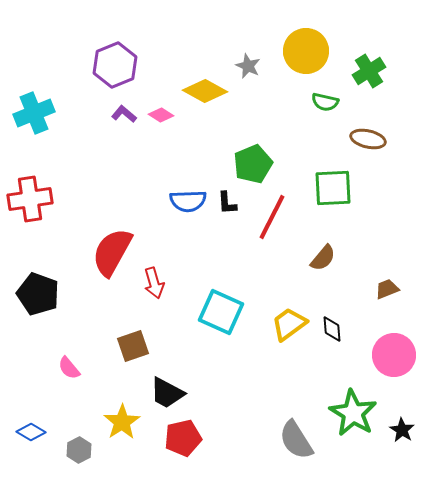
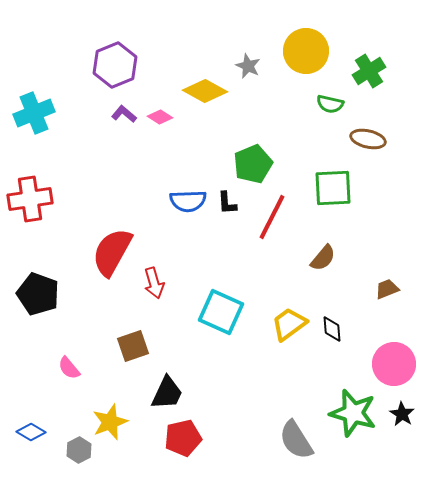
green semicircle: moved 5 px right, 2 px down
pink diamond: moved 1 px left, 2 px down
pink circle: moved 9 px down
black trapezoid: rotated 93 degrees counterclockwise
green star: rotated 15 degrees counterclockwise
yellow star: moved 12 px left; rotated 12 degrees clockwise
black star: moved 16 px up
